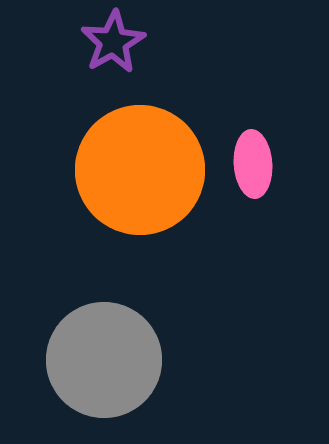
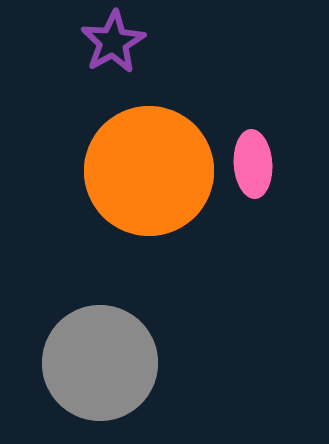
orange circle: moved 9 px right, 1 px down
gray circle: moved 4 px left, 3 px down
